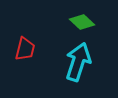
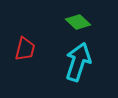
green diamond: moved 4 px left
